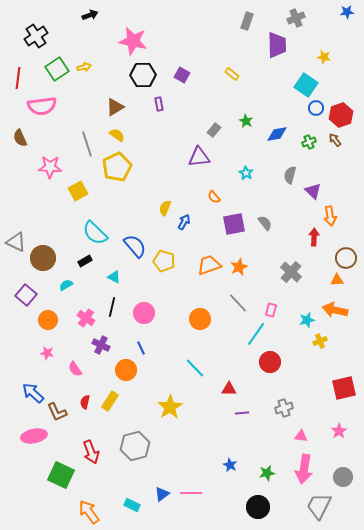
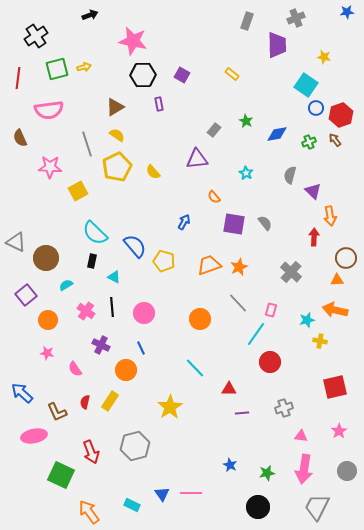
green square at (57, 69): rotated 20 degrees clockwise
pink semicircle at (42, 106): moved 7 px right, 4 px down
purple triangle at (199, 157): moved 2 px left, 2 px down
yellow semicircle at (165, 208): moved 12 px left, 36 px up; rotated 63 degrees counterclockwise
purple square at (234, 224): rotated 20 degrees clockwise
brown circle at (43, 258): moved 3 px right
black rectangle at (85, 261): moved 7 px right; rotated 48 degrees counterclockwise
purple square at (26, 295): rotated 10 degrees clockwise
black line at (112, 307): rotated 18 degrees counterclockwise
pink cross at (86, 318): moved 7 px up
yellow cross at (320, 341): rotated 32 degrees clockwise
red square at (344, 388): moved 9 px left, 1 px up
blue arrow at (33, 393): moved 11 px left
gray circle at (343, 477): moved 4 px right, 6 px up
blue triangle at (162, 494): rotated 28 degrees counterclockwise
gray trapezoid at (319, 506): moved 2 px left, 1 px down
